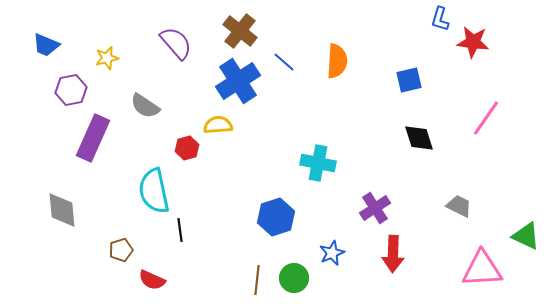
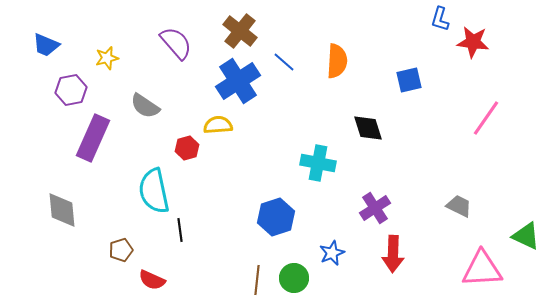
black diamond: moved 51 px left, 10 px up
